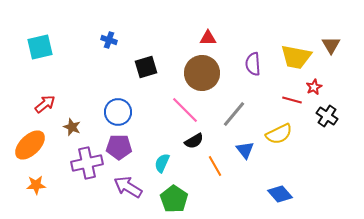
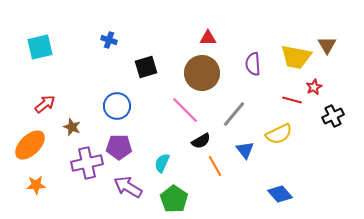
brown triangle: moved 4 px left
blue circle: moved 1 px left, 6 px up
black cross: moved 6 px right; rotated 30 degrees clockwise
black semicircle: moved 7 px right
